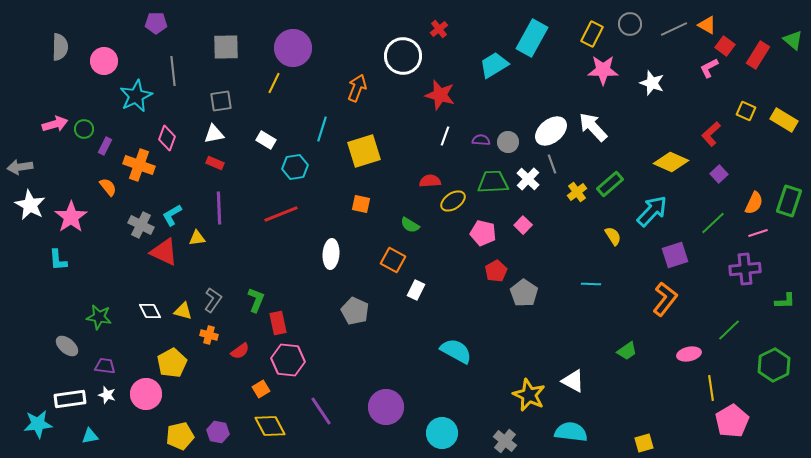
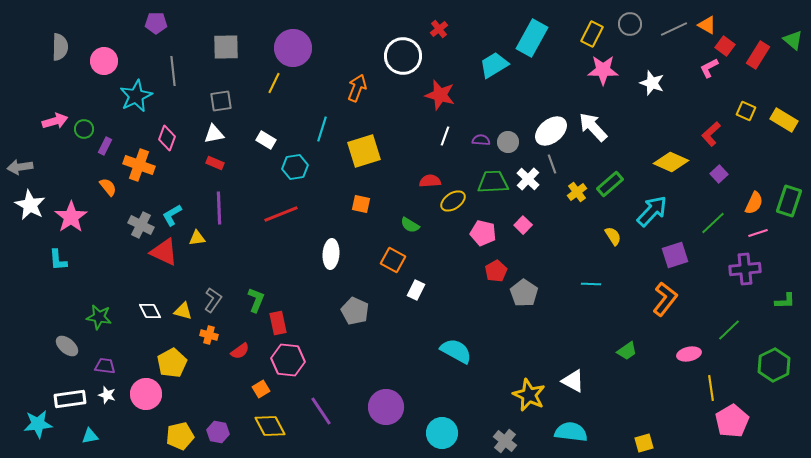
pink arrow at (55, 124): moved 3 px up
